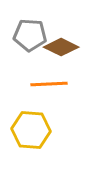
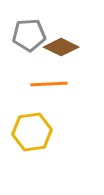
gray pentagon: moved 1 px left; rotated 8 degrees counterclockwise
yellow hexagon: moved 1 px right, 2 px down; rotated 12 degrees counterclockwise
